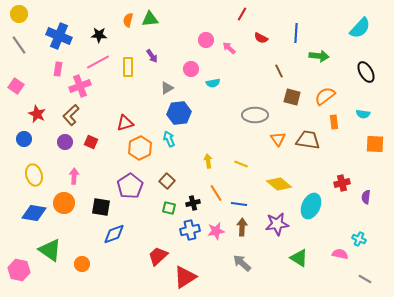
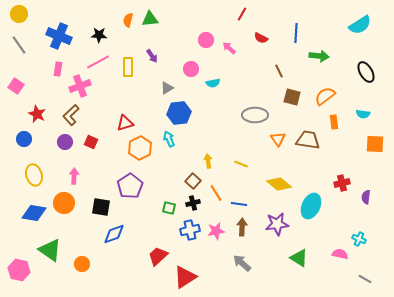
cyan semicircle at (360, 28): moved 3 px up; rotated 15 degrees clockwise
brown square at (167, 181): moved 26 px right
